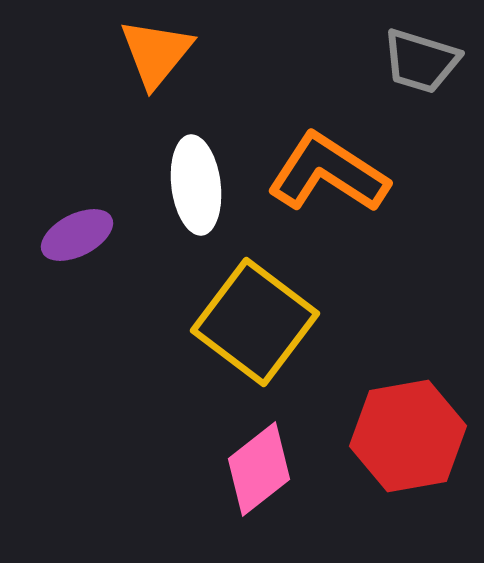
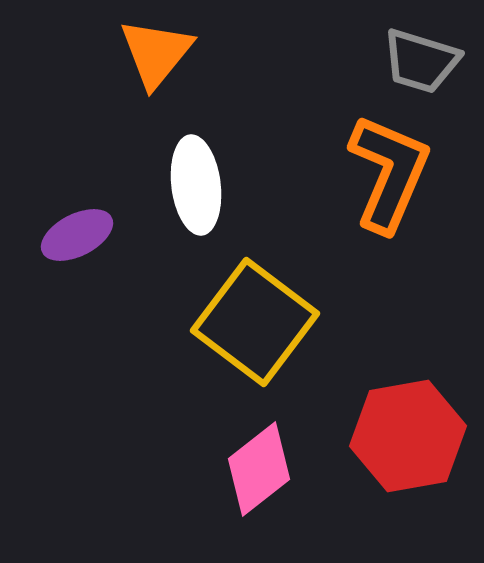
orange L-shape: moved 61 px right; rotated 80 degrees clockwise
